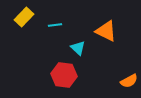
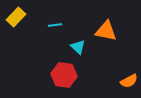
yellow rectangle: moved 8 px left
orange triangle: rotated 15 degrees counterclockwise
cyan triangle: moved 1 px up
